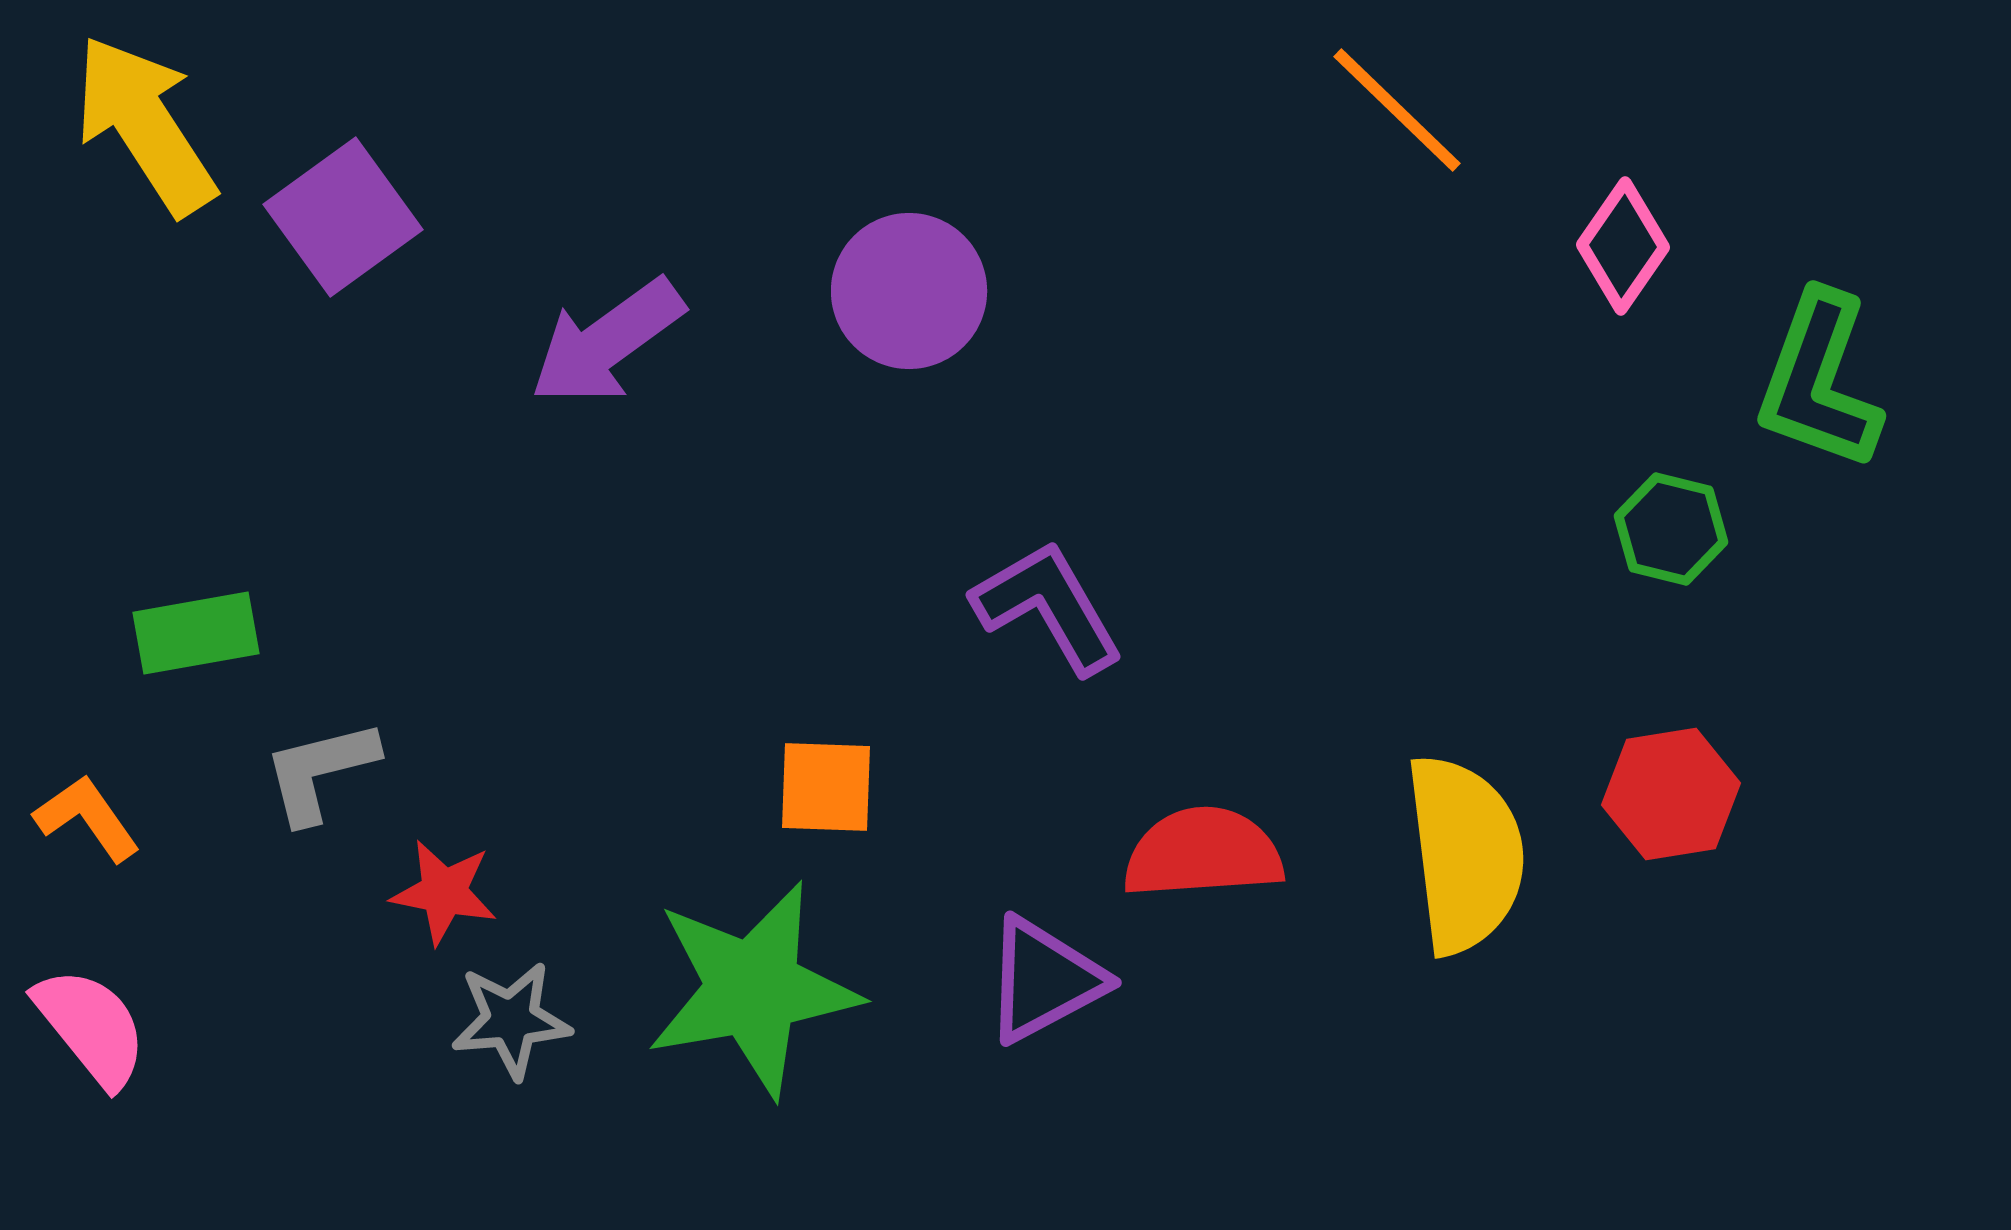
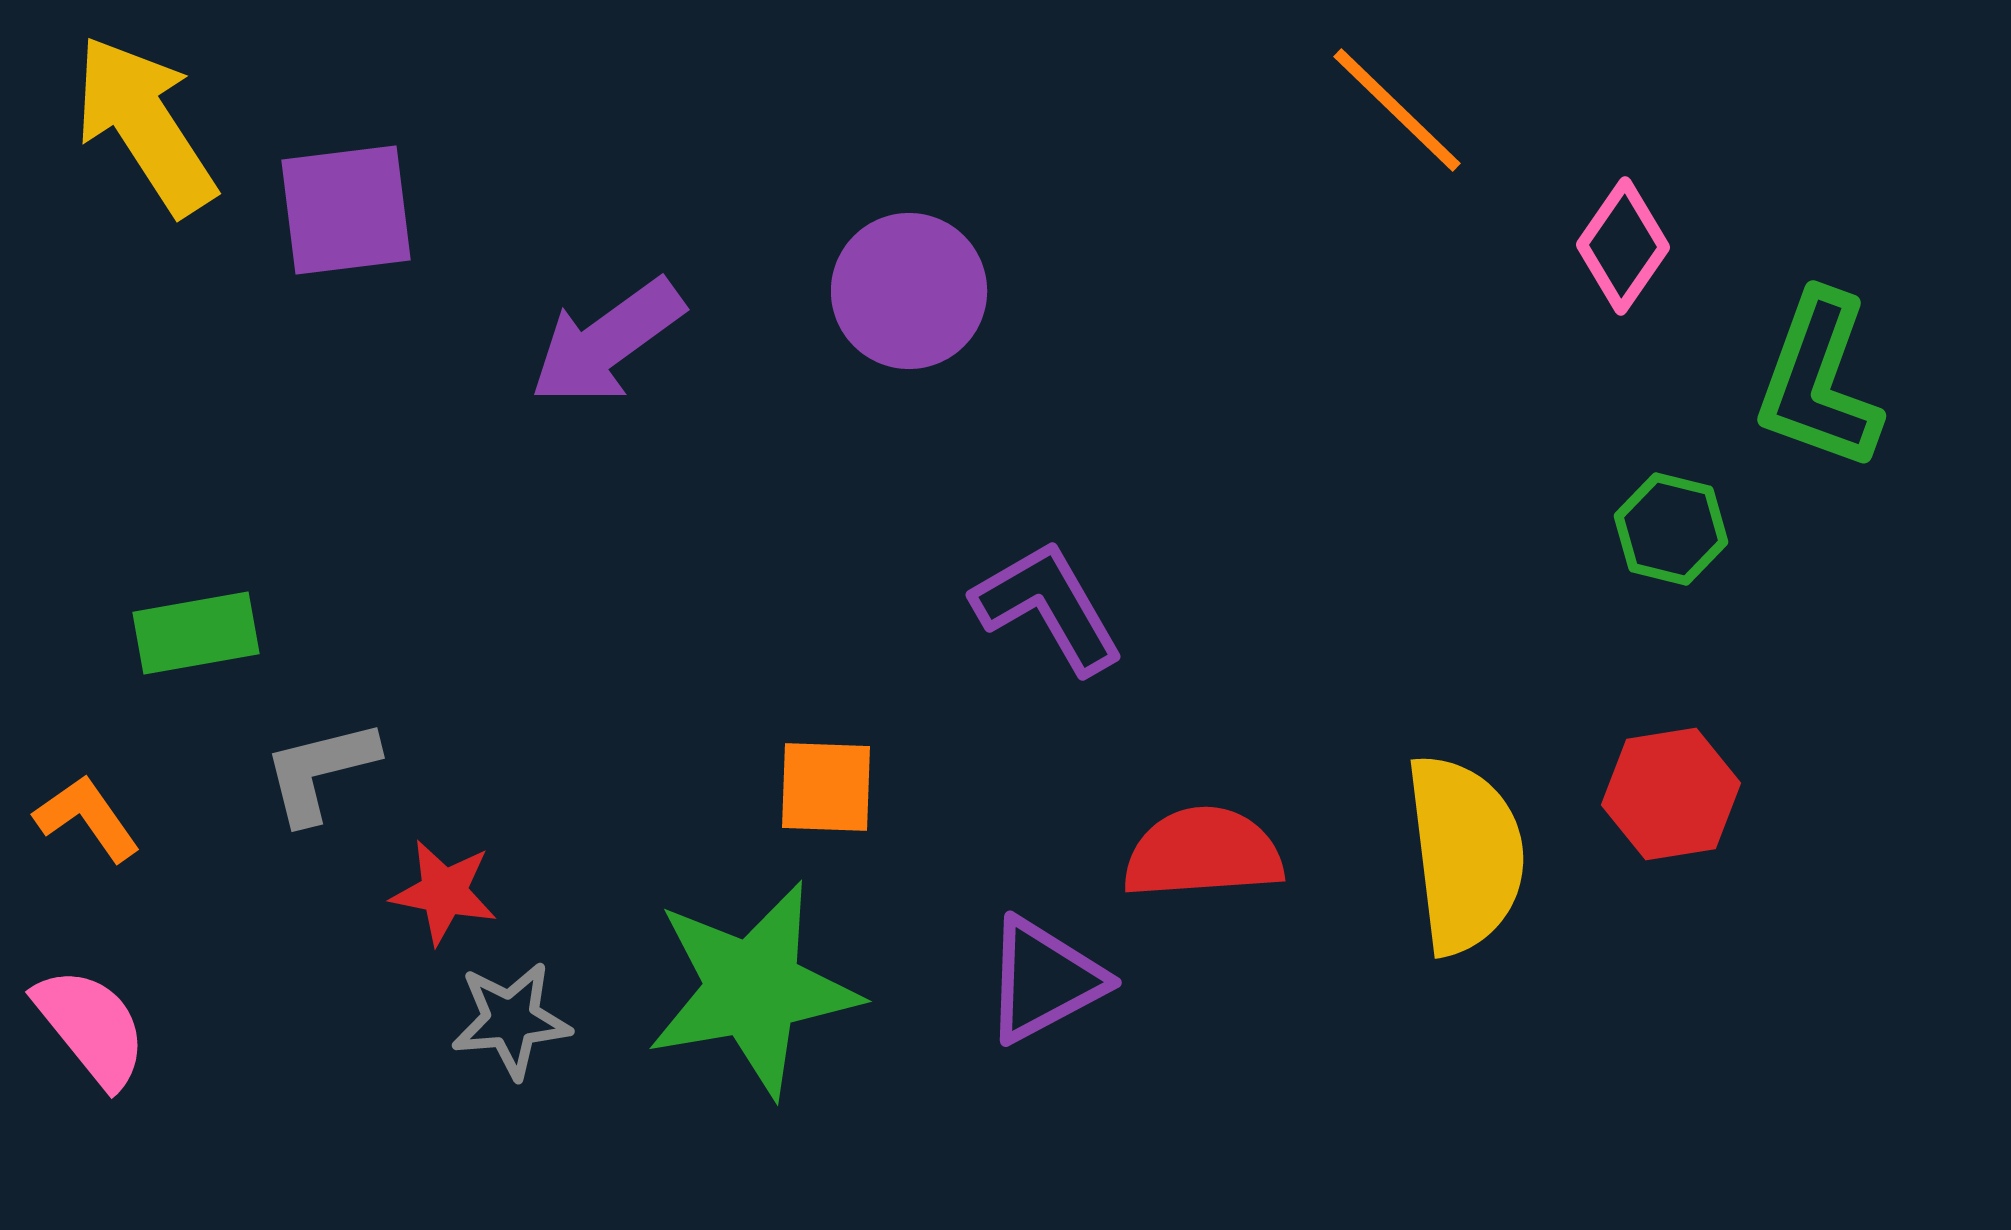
purple square: moved 3 px right, 7 px up; rotated 29 degrees clockwise
